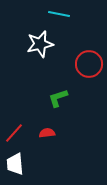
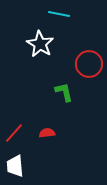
white star: rotated 28 degrees counterclockwise
green L-shape: moved 6 px right, 6 px up; rotated 95 degrees clockwise
white trapezoid: moved 2 px down
